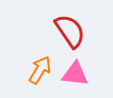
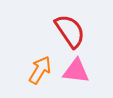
pink triangle: moved 1 px right, 3 px up
